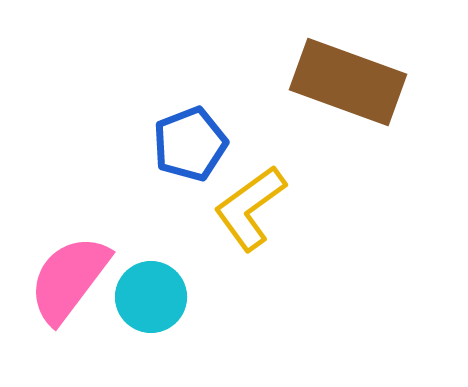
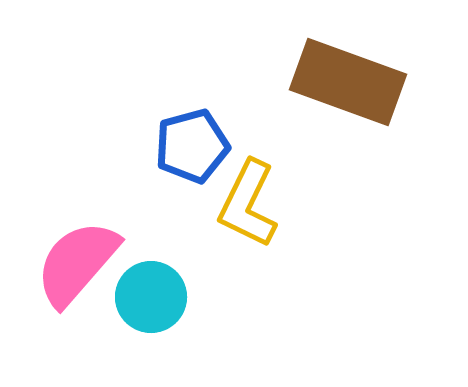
blue pentagon: moved 2 px right, 2 px down; rotated 6 degrees clockwise
yellow L-shape: moved 2 px left, 4 px up; rotated 28 degrees counterclockwise
pink semicircle: moved 8 px right, 16 px up; rotated 4 degrees clockwise
